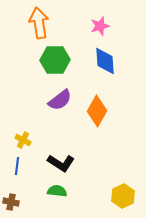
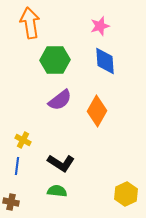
orange arrow: moved 9 px left
yellow hexagon: moved 3 px right, 2 px up
